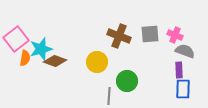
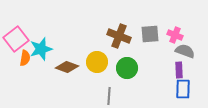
brown diamond: moved 12 px right, 6 px down
green circle: moved 13 px up
